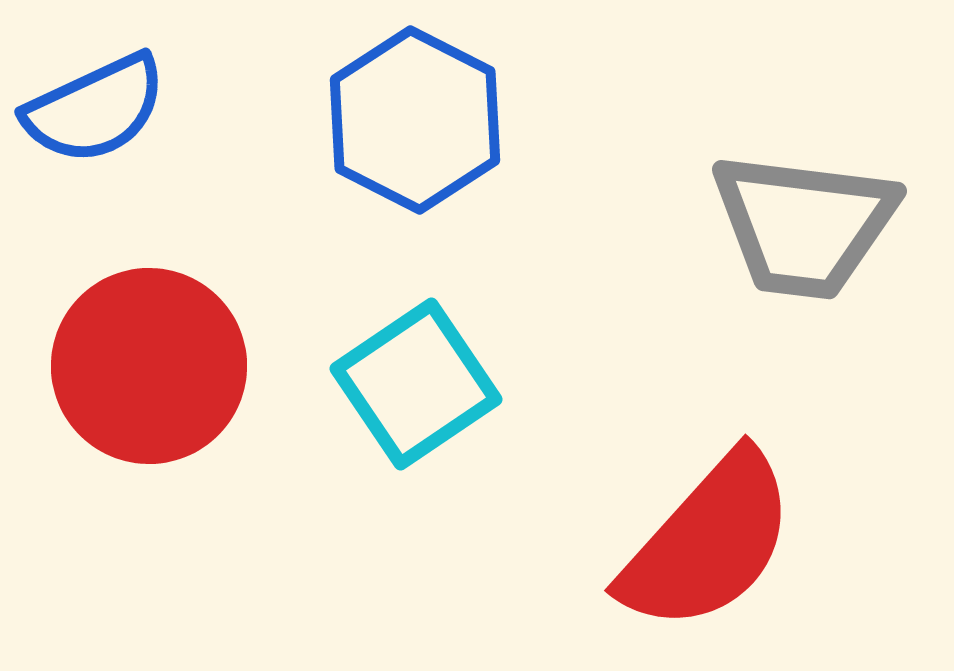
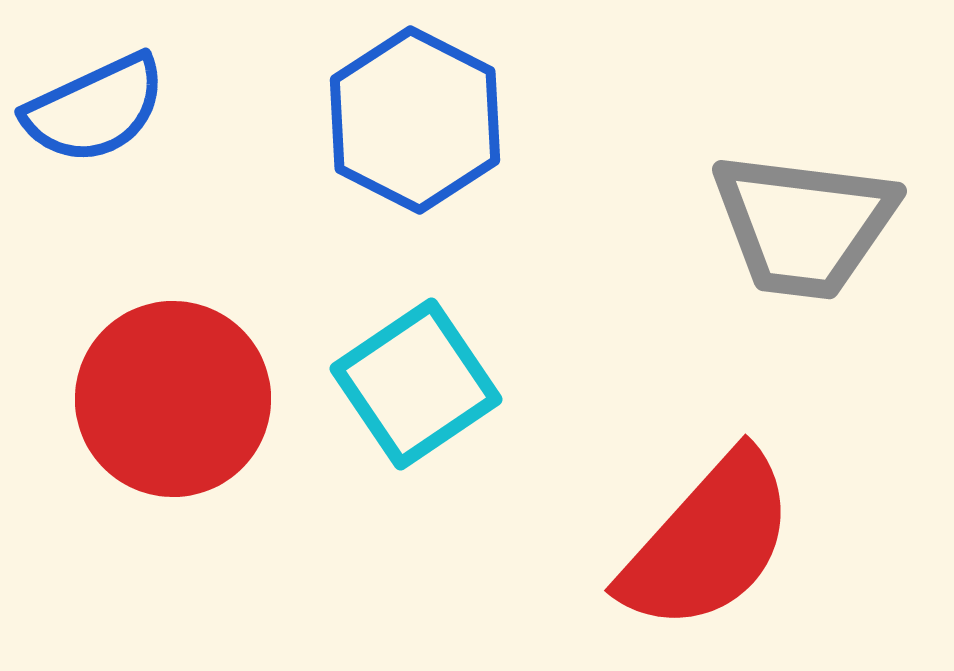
red circle: moved 24 px right, 33 px down
